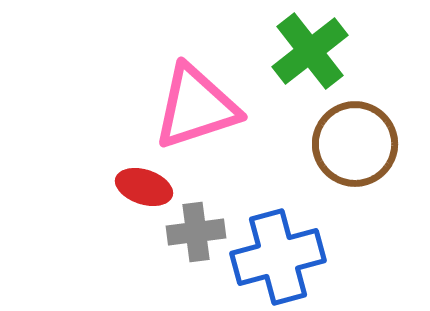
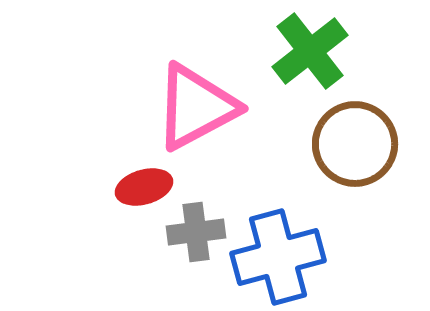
pink triangle: rotated 10 degrees counterclockwise
red ellipse: rotated 34 degrees counterclockwise
